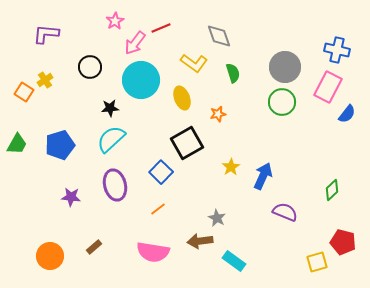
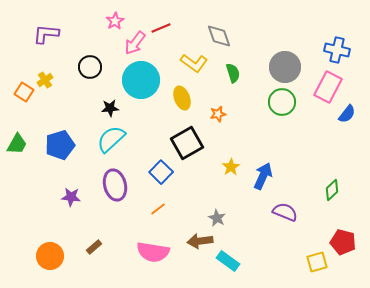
cyan rectangle: moved 6 px left
